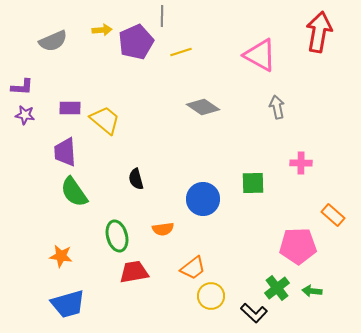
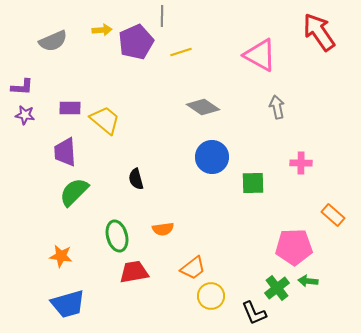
red arrow: rotated 45 degrees counterclockwise
green semicircle: rotated 80 degrees clockwise
blue circle: moved 9 px right, 42 px up
pink pentagon: moved 4 px left, 1 px down
green arrow: moved 4 px left, 10 px up
black L-shape: rotated 24 degrees clockwise
